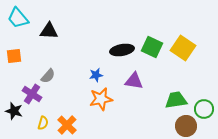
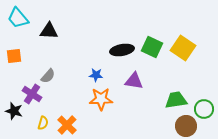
blue star: rotated 16 degrees clockwise
orange star: rotated 10 degrees clockwise
